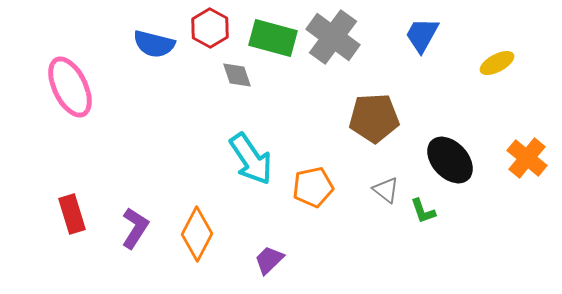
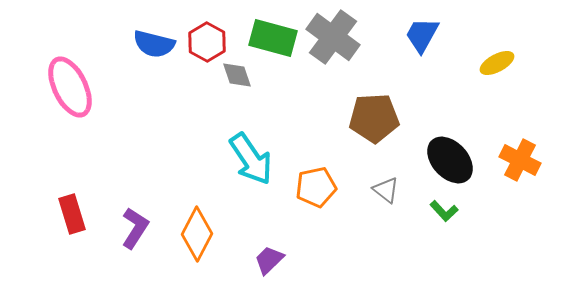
red hexagon: moved 3 px left, 14 px down
orange cross: moved 7 px left, 2 px down; rotated 12 degrees counterclockwise
orange pentagon: moved 3 px right
green L-shape: moved 21 px right; rotated 24 degrees counterclockwise
